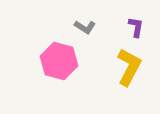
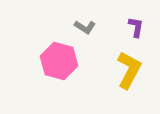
yellow L-shape: moved 3 px down
